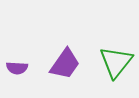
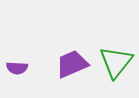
purple trapezoid: moved 7 px right; rotated 148 degrees counterclockwise
